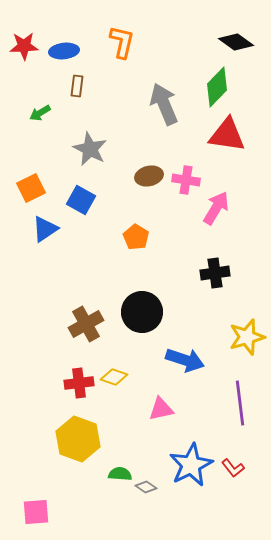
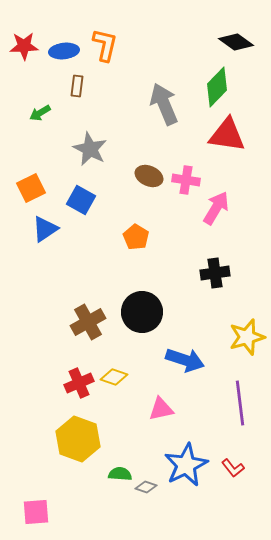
orange L-shape: moved 17 px left, 3 px down
brown ellipse: rotated 36 degrees clockwise
brown cross: moved 2 px right, 2 px up
red cross: rotated 16 degrees counterclockwise
blue star: moved 5 px left
gray diamond: rotated 15 degrees counterclockwise
